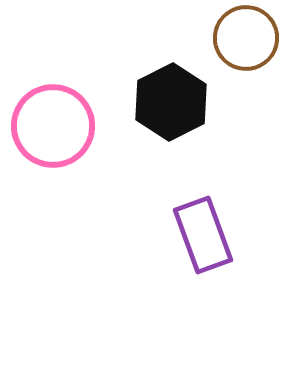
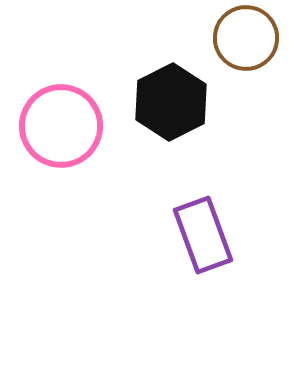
pink circle: moved 8 px right
